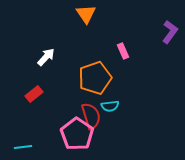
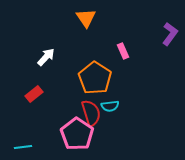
orange triangle: moved 4 px down
purple L-shape: moved 2 px down
orange pentagon: rotated 20 degrees counterclockwise
red semicircle: moved 3 px up
